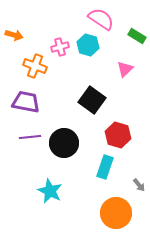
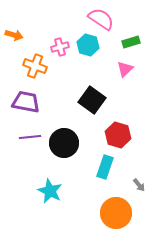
green rectangle: moved 6 px left, 6 px down; rotated 48 degrees counterclockwise
